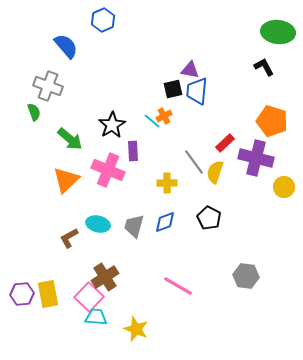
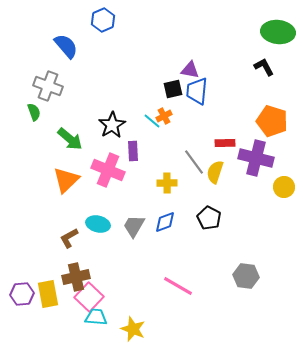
red rectangle: rotated 42 degrees clockwise
gray trapezoid: rotated 15 degrees clockwise
brown cross: moved 29 px left; rotated 20 degrees clockwise
yellow star: moved 3 px left
